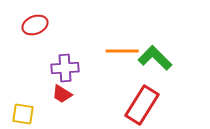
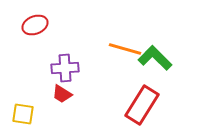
orange line: moved 3 px right, 2 px up; rotated 16 degrees clockwise
